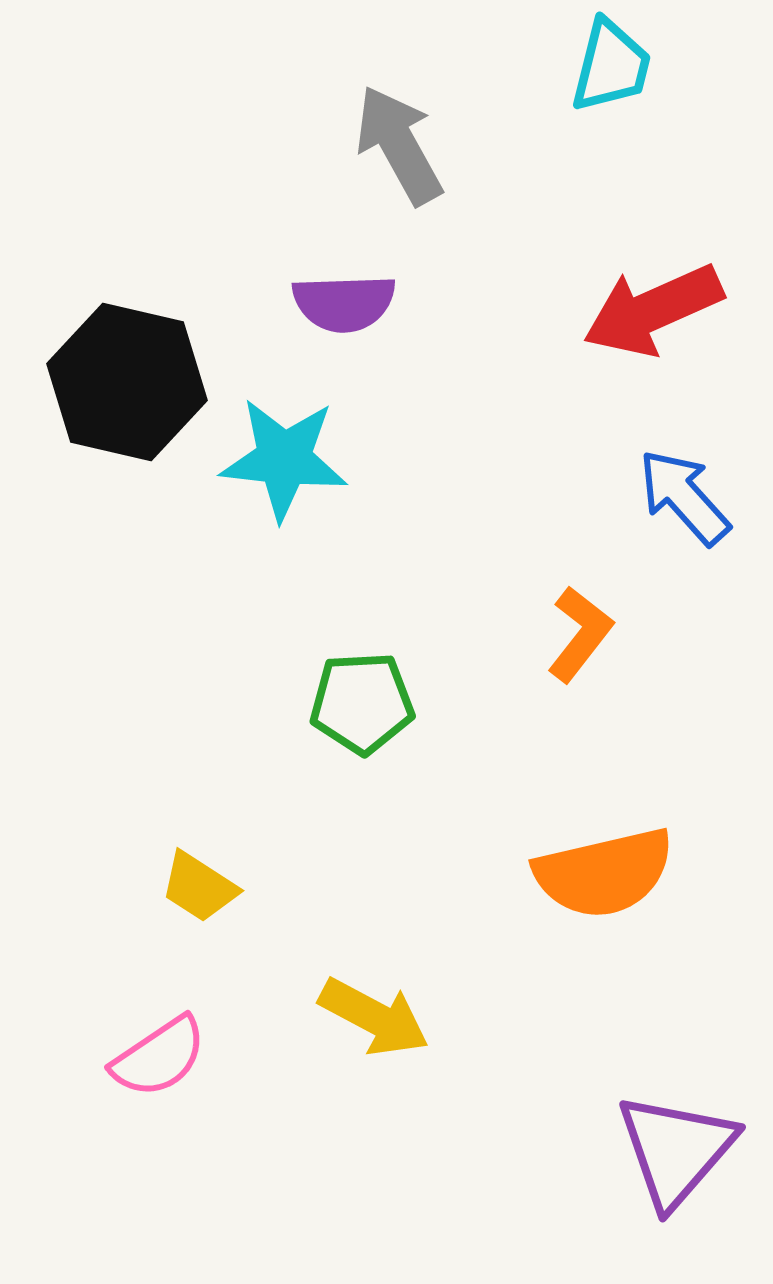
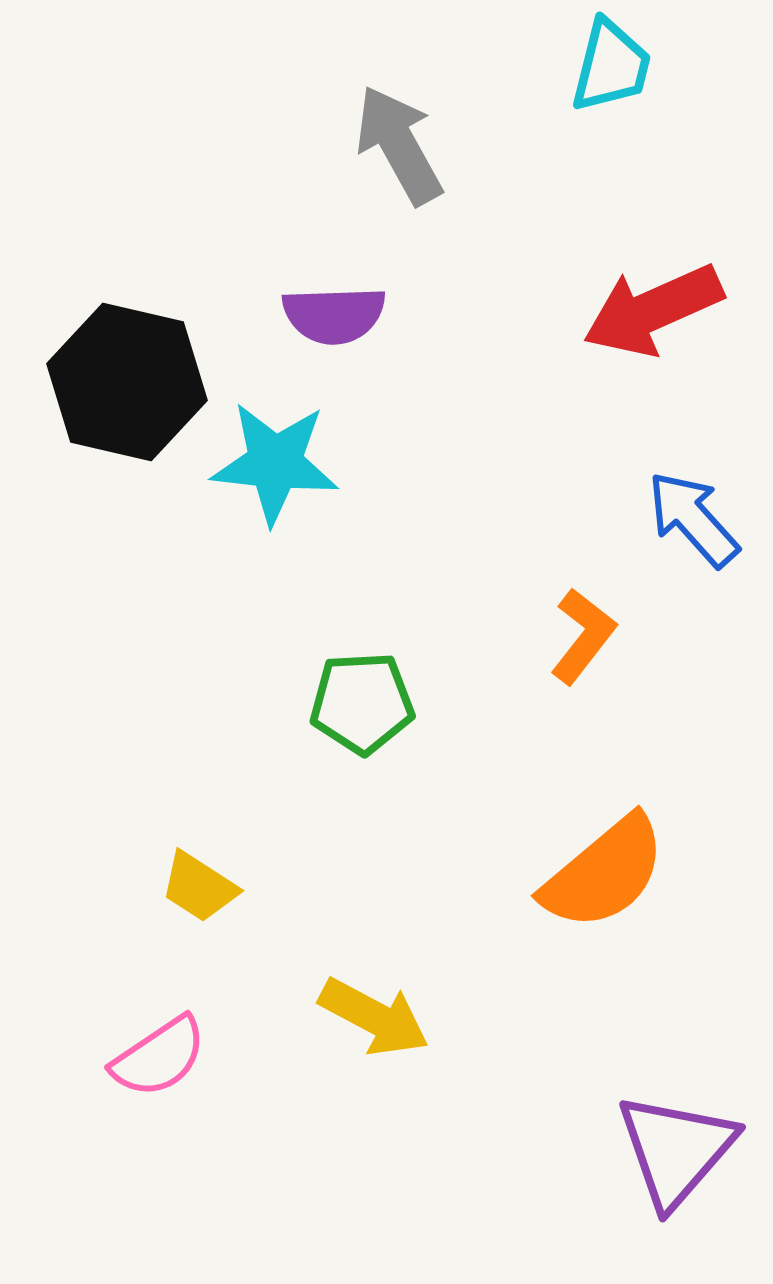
purple semicircle: moved 10 px left, 12 px down
cyan star: moved 9 px left, 4 px down
blue arrow: moved 9 px right, 22 px down
orange L-shape: moved 3 px right, 2 px down
orange semicircle: rotated 27 degrees counterclockwise
